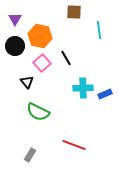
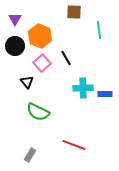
orange hexagon: rotated 10 degrees clockwise
blue rectangle: rotated 24 degrees clockwise
